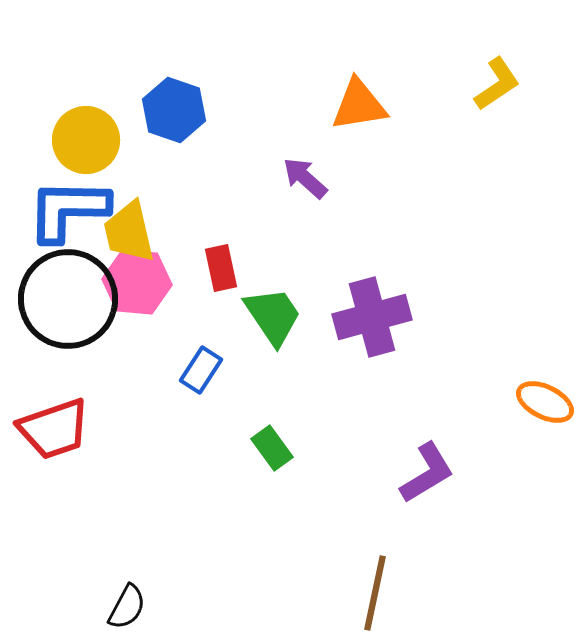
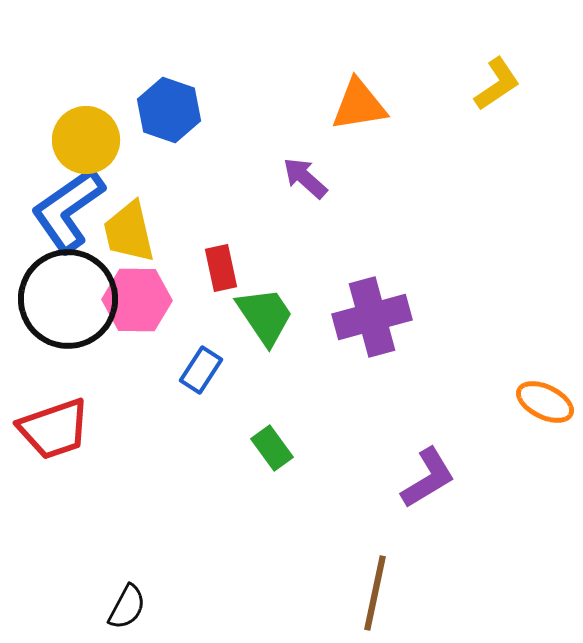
blue hexagon: moved 5 px left
blue L-shape: rotated 36 degrees counterclockwise
pink hexagon: moved 18 px down; rotated 4 degrees counterclockwise
green trapezoid: moved 8 px left
purple L-shape: moved 1 px right, 5 px down
